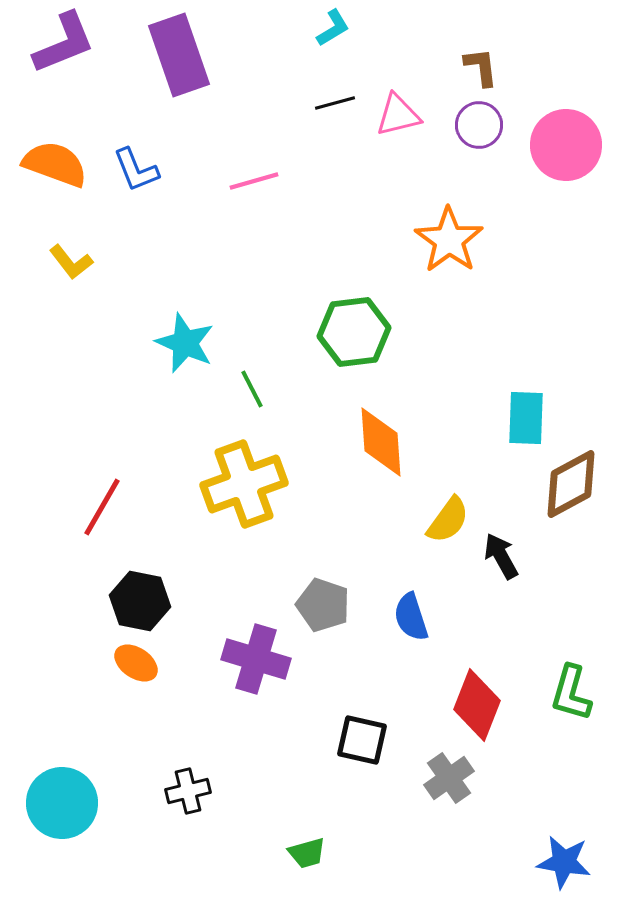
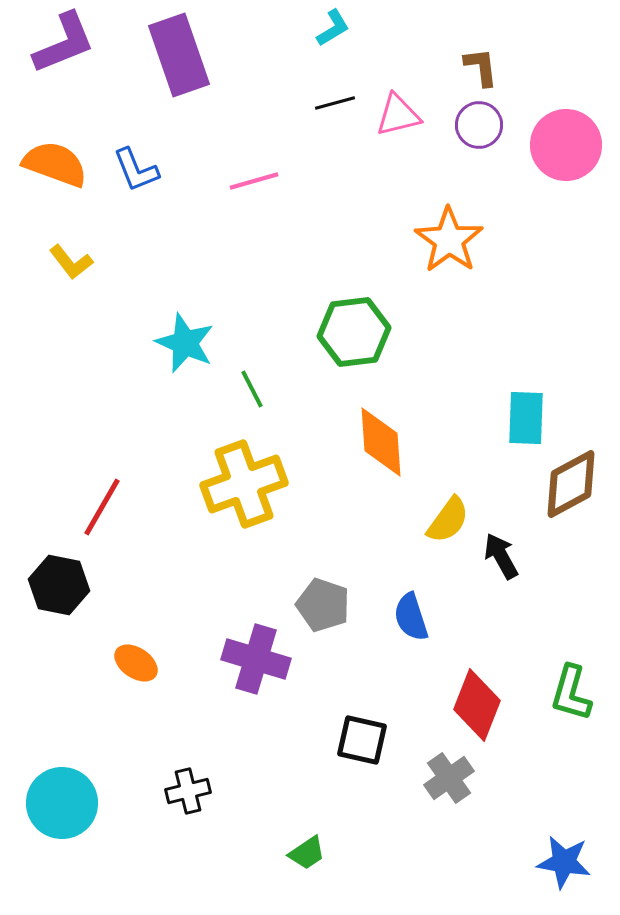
black hexagon: moved 81 px left, 16 px up
green trapezoid: rotated 18 degrees counterclockwise
